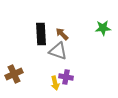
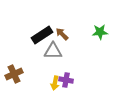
green star: moved 3 px left, 4 px down
black rectangle: moved 1 px right, 1 px down; rotated 60 degrees clockwise
gray triangle: moved 5 px left; rotated 18 degrees counterclockwise
purple cross: moved 3 px down
yellow arrow: rotated 24 degrees clockwise
